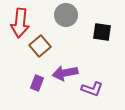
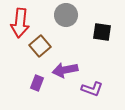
purple arrow: moved 3 px up
